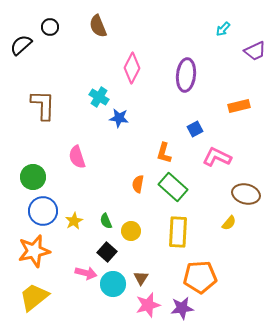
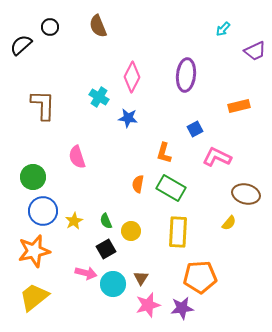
pink diamond: moved 9 px down
blue star: moved 9 px right
green rectangle: moved 2 px left, 1 px down; rotated 12 degrees counterclockwise
black square: moved 1 px left, 3 px up; rotated 18 degrees clockwise
